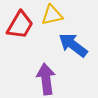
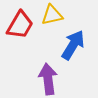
blue arrow: rotated 84 degrees clockwise
purple arrow: moved 2 px right
